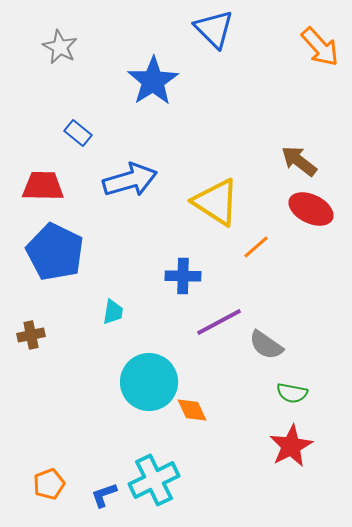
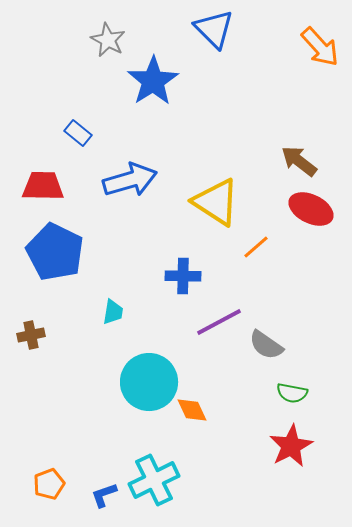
gray star: moved 48 px right, 7 px up
